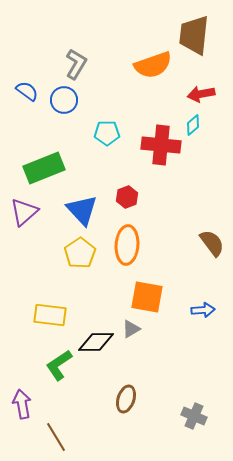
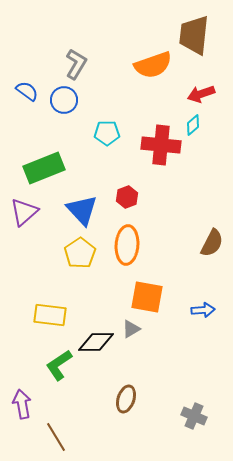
red arrow: rotated 8 degrees counterclockwise
brown semicircle: rotated 64 degrees clockwise
